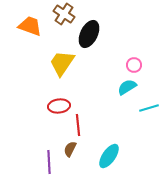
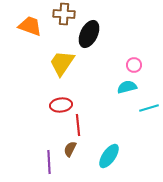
brown cross: rotated 30 degrees counterclockwise
cyan semicircle: rotated 18 degrees clockwise
red ellipse: moved 2 px right, 1 px up
